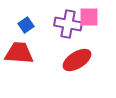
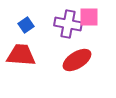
red trapezoid: moved 2 px right, 2 px down
